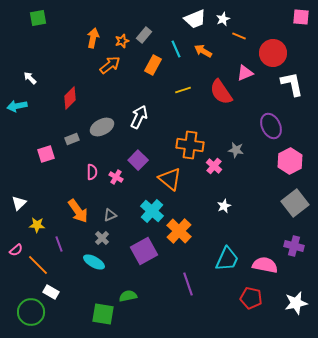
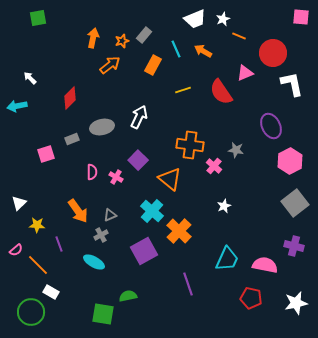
gray ellipse at (102, 127): rotated 15 degrees clockwise
gray cross at (102, 238): moved 1 px left, 3 px up; rotated 16 degrees clockwise
